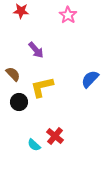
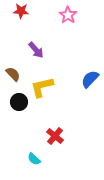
cyan semicircle: moved 14 px down
